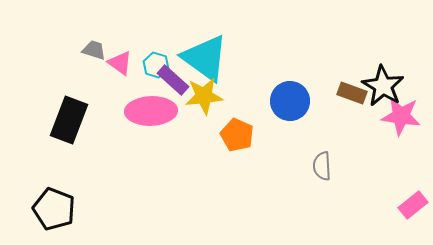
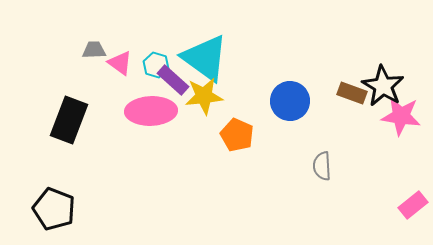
gray trapezoid: rotated 20 degrees counterclockwise
